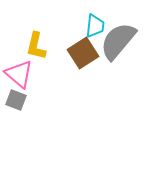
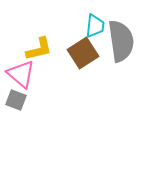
gray semicircle: moved 3 px right; rotated 132 degrees clockwise
yellow L-shape: moved 3 px right, 3 px down; rotated 116 degrees counterclockwise
pink triangle: moved 2 px right
